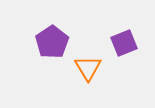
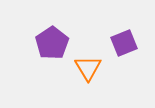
purple pentagon: moved 1 px down
